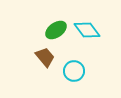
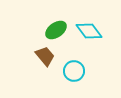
cyan diamond: moved 2 px right, 1 px down
brown trapezoid: moved 1 px up
